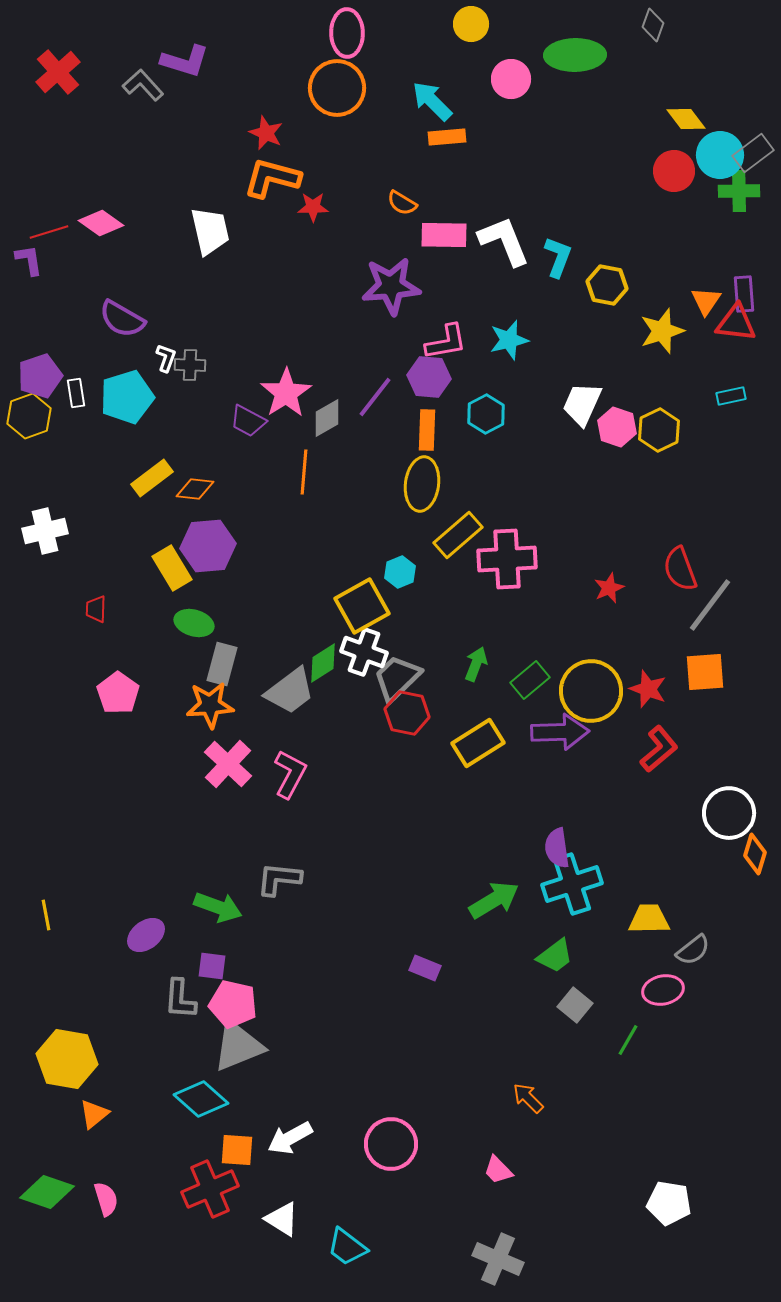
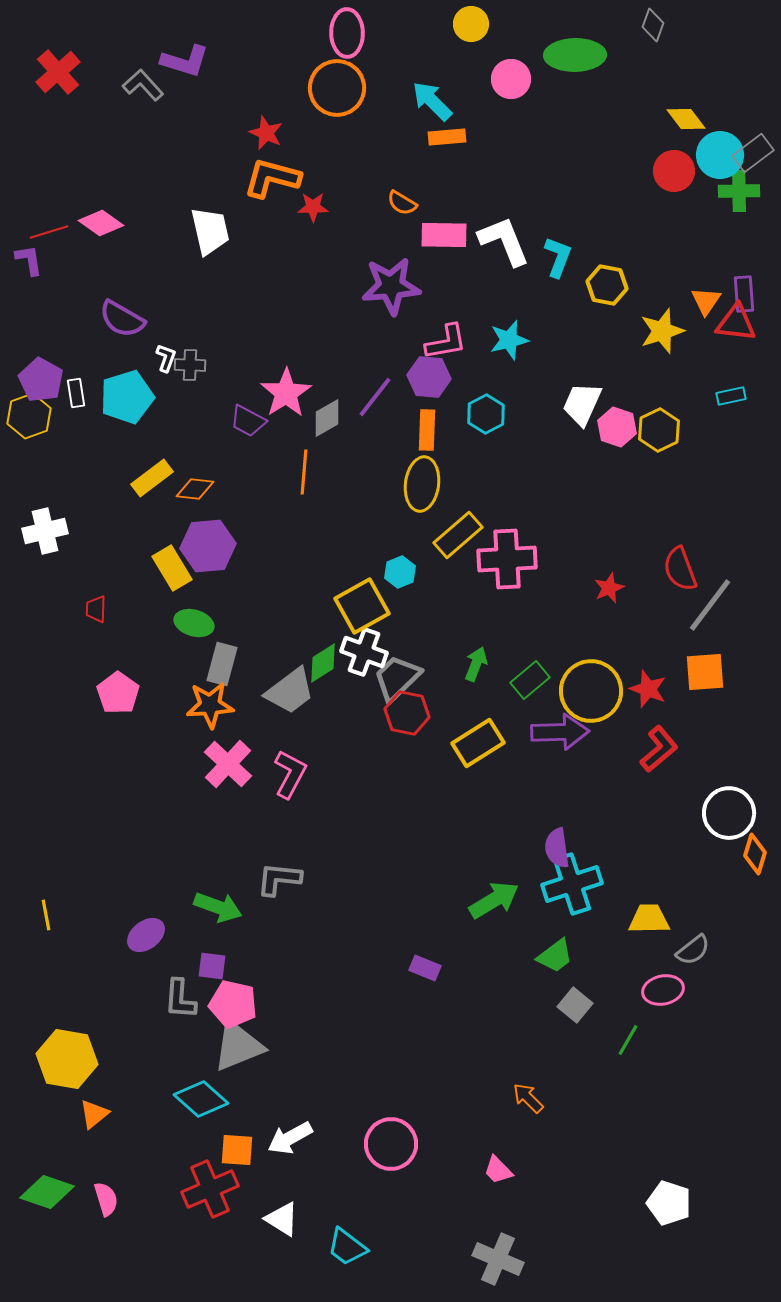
purple pentagon at (40, 376): moved 1 px right, 4 px down; rotated 24 degrees counterclockwise
white pentagon at (669, 1203): rotated 9 degrees clockwise
